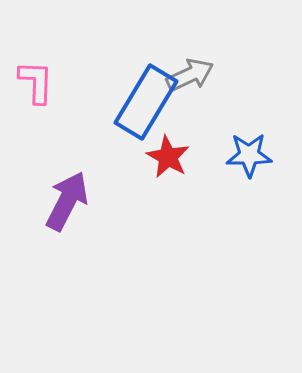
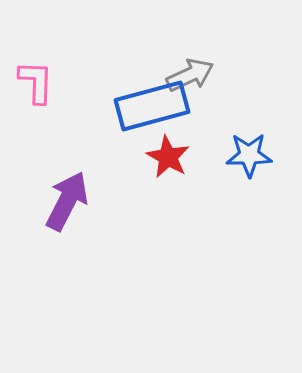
blue rectangle: moved 6 px right, 4 px down; rotated 44 degrees clockwise
